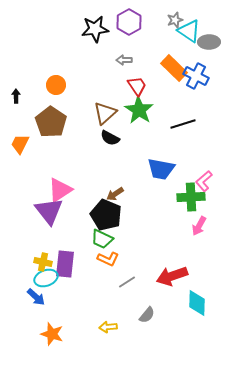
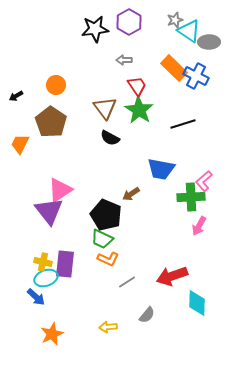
black arrow: rotated 120 degrees counterclockwise
brown triangle: moved 5 px up; rotated 25 degrees counterclockwise
brown arrow: moved 16 px right
orange star: rotated 30 degrees clockwise
